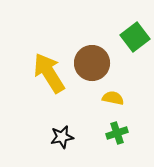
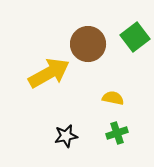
brown circle: moved 4 px left, 19 px up
yellow arrow: rotated 93 degrees clockwise
black star: moved 4 px right, 1 px up
